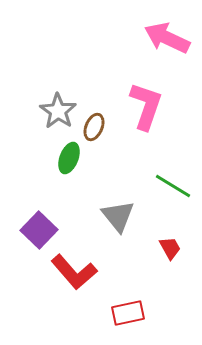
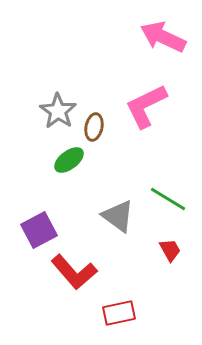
pink arrow: moved 4 px left, 1 px up
pink L-shape: rotated 135 degrees counterclockwise
brown ellipse: rotated 12 degrees counterclockwise
green ellipse: moved 2 px down; rotated 32 degrees clockwise
green line: moved 5 px left, 13 px down
gray triangle: rotated 15 degrees counterclockwise
purple square: rotated 18 degrees clockwise
red trapezoid: moved 2 px down
red rectangle: moved 9 px left
